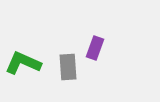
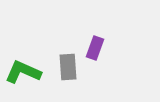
green L-shape: moved 9 px down
